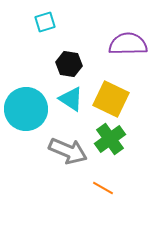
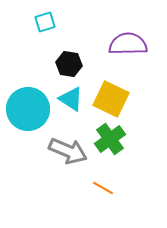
cyan circle: moved 2 px right
